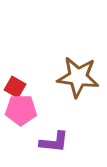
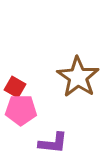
brown star: rotated 27 degrees clockwise
purple L-shape: moved 1 px left, 1 px down
